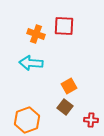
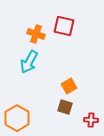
red square: rotated 10 degrees clockwise
cyan arrow: moved 2 px left, 1 px up; rotated 65 degrees counterclockwise
brown square: rotated 21 degrees counterclockwise
orange hexagon: moved 10 px left, 2 px up; rotated 10 degrees counterclockwise
